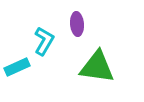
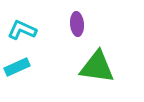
cyan L-shape: moved 22 px left, 11 px up; rotated 96 degrees counterclockwise
